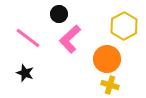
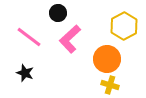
black circle: moved 1 px left, 1 px up
pink line: moved 1 px right, 1 px up
